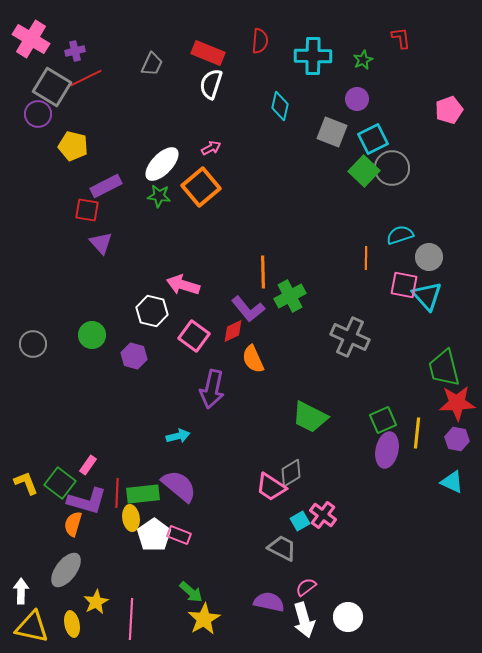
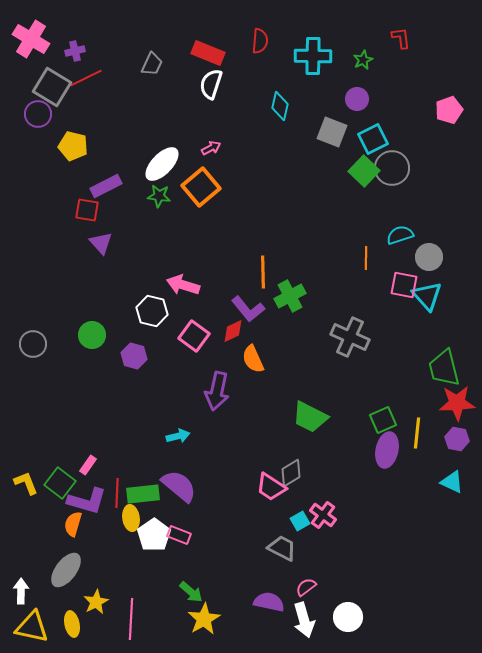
purple arrow at (212, 389): moved 5 px right, 2 px down
